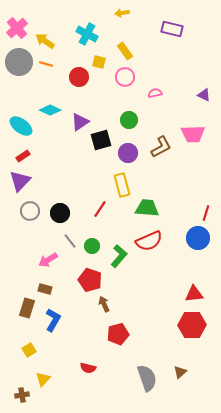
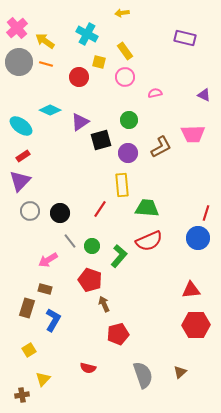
purple rectangle at (172, 29): moved 13 px right, 9 px down
yellow rectangle at (122, 185): rotated 10 degrees clockwise
red triangle at (194, 294): moved 3 px left, 4 px up
red hexagon at (192, 325): moved 4 px right
gray semicircle at (147, 378): moved 4 px left, 3 px up
